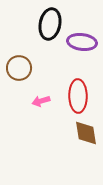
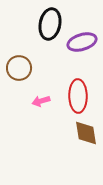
purple ellipse: rotated 24 degrees counterclockwise
